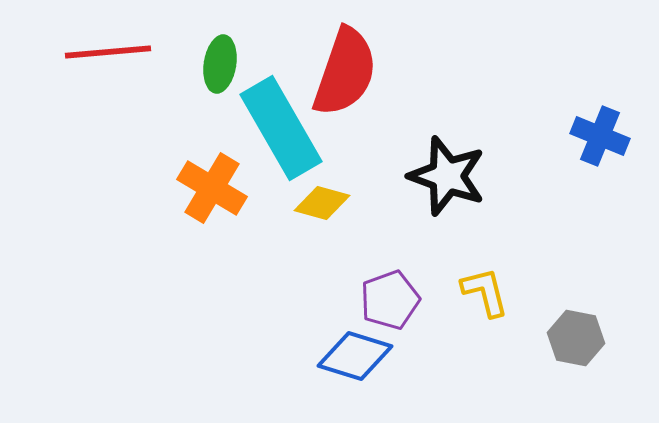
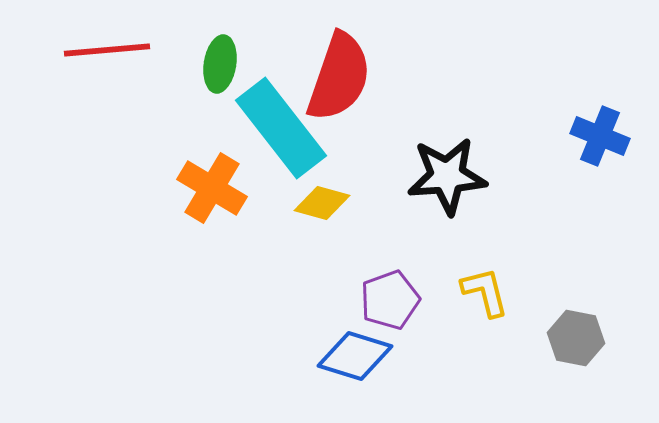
red line: moved 1 px left, 2 px up
red semicircle: moved 6 px left, 5 px down
cyan rectangle: rotated 8 degrees counterclockwise
black star: rotated 24 degrees counterclockwise
